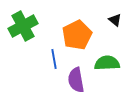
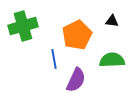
black triangle: moved 3 px left, 1 px down; rotated 32 degrees counterclockwise
green cross: rotated 12 degrees clockwise
green semicircle: moved 5 px right, 3 px up
purple semicircle: rotated 145 degrees counterclockwise
